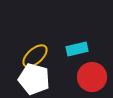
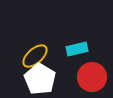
white pentagon: moved 6 px right; rotated 16 degrees clockwise
